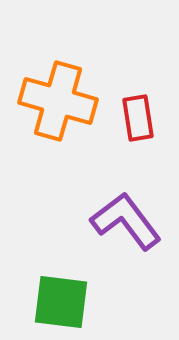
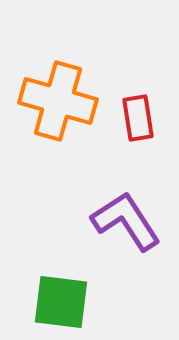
purple L-shape: rotated 4 degrees clockwise
